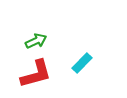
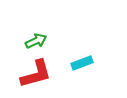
cyan rectangle: rotated 25 degrees clockwise
